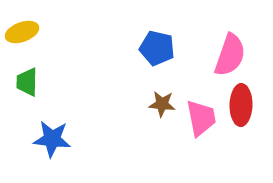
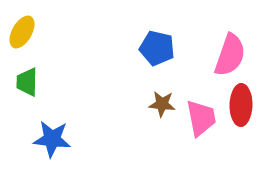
yellow ellipse: rotated 40 degrees counterclockwise
